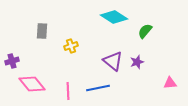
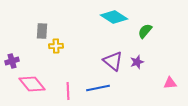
yellow cross: moved 15 px left; rotated 16 degrees clockwise
